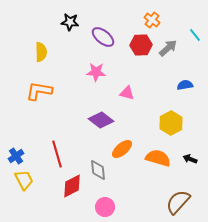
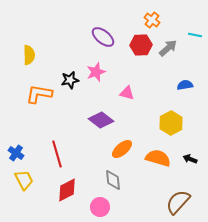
black star: moved 58 px down; rotated 18 degrees counterclockwise
cyan line: rotated 40 degrees counterclockwise
yellow semicircle: moved 12 px left, 3 px down
pink star: rotated 24 degrees counterclockwise
orange L-shape: moved 3 px down
blue cross: moved 3 px up; rotated 21 degrees counterclockwise
gray diamond: moved 15 px right, 10 px down
red diamond: moved 5 px left, 4 px down
pink circle: moved 5 px left
